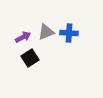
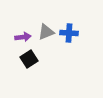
purple arrow: rotated 21 degrees clockwise
black square: moved 1 px left, 1 px down
